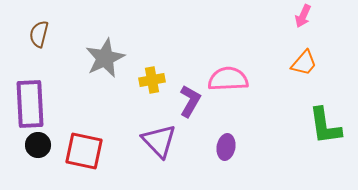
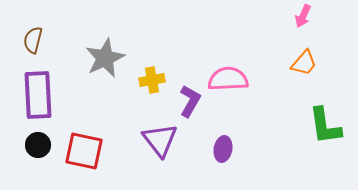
brown semicircle: moved 6 px left, 6 px down
purple rectangle: moved 8 px right, 9 px up
purple triangle: moved 1 px right, 1 px up; rotated 6 degrees clockwise
purple ellipse: moved 3 px left, 2 px down
